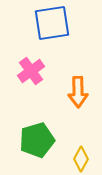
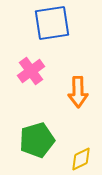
yellow diamond: rotated 35 degrees clockwise
